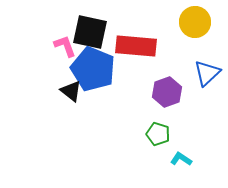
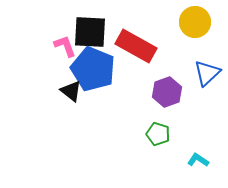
black square: rotated 9 degrees counterclockwise
red rectangle: rotated 24 degrees clockwise
cyan L-shape: moved 17 px right, 1 px down
